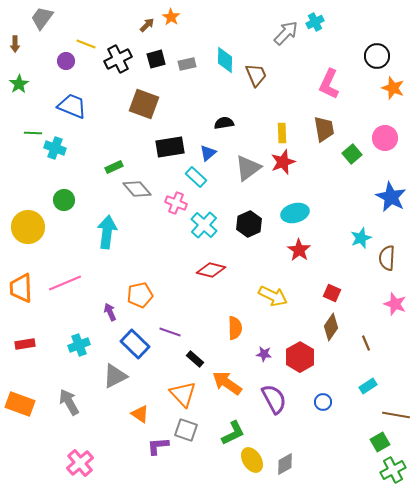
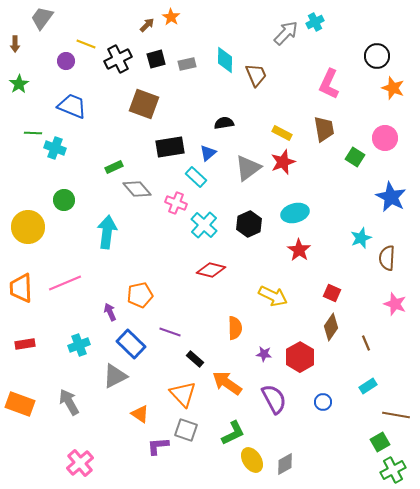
yellow rectangle at (282, 133): rotated 60 degrees counterclockwise
green square at (352, 154): moved 3 px right, 3 px down; rotated 18 degrees counterclockwise
blue rectangle at (135, 344): moved 4 px left
